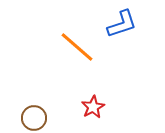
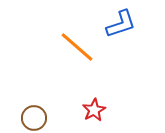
blue L-shape: moved 1 px left
red star: moved 1 px right, 3 px down
